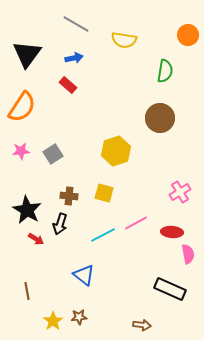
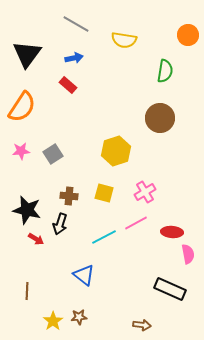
pink cross: moved 35 px left
black star: rotated 16 degrees counterclockwise
cyan line: moved 1 px right, 2 px down
brown line: rotated 12 degrees clockwise
